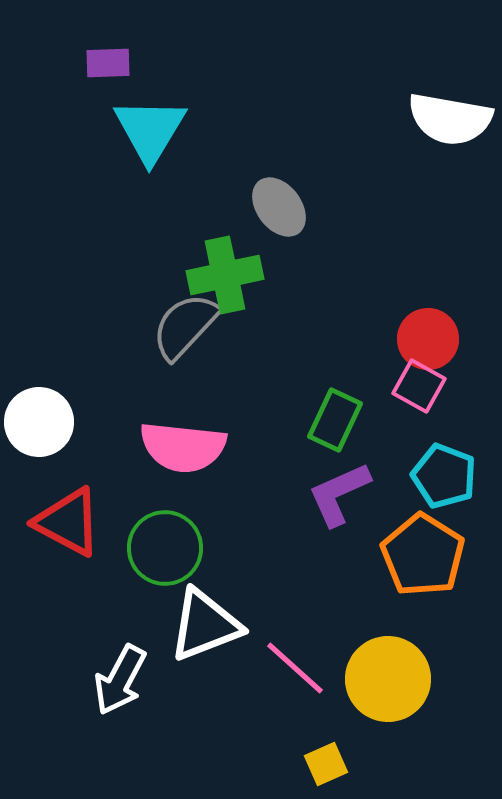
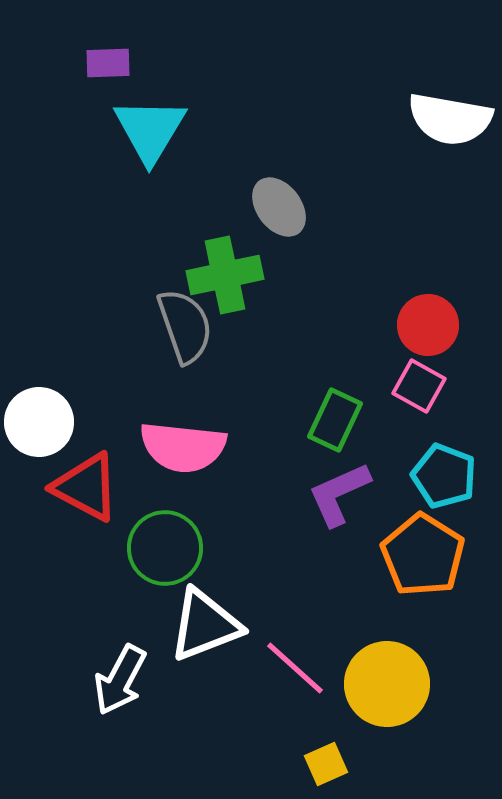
gray semicircle: rotated 118 degrees clockwise
red circle: moved 14 px up
red triangle: moved 18 px right, 35 px up
yellow circle: moved 1 px left, 5 px down
